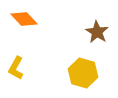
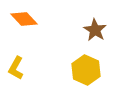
brown star: moved 2 px left, 2 px up
yellow hexagon: moved 3 px right, 3 px up; rotated 8 degrees clockwise
